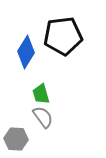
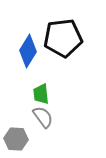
black pentagon: moved 2 px down
blue diamond: moved 2 px right, 1 px up
green trapezoid: rotated 10 degrees clockwise
